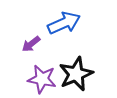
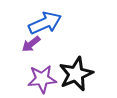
blue arrow: moved 19 px left
purple star: rotated 16 degrees counterclockwise
